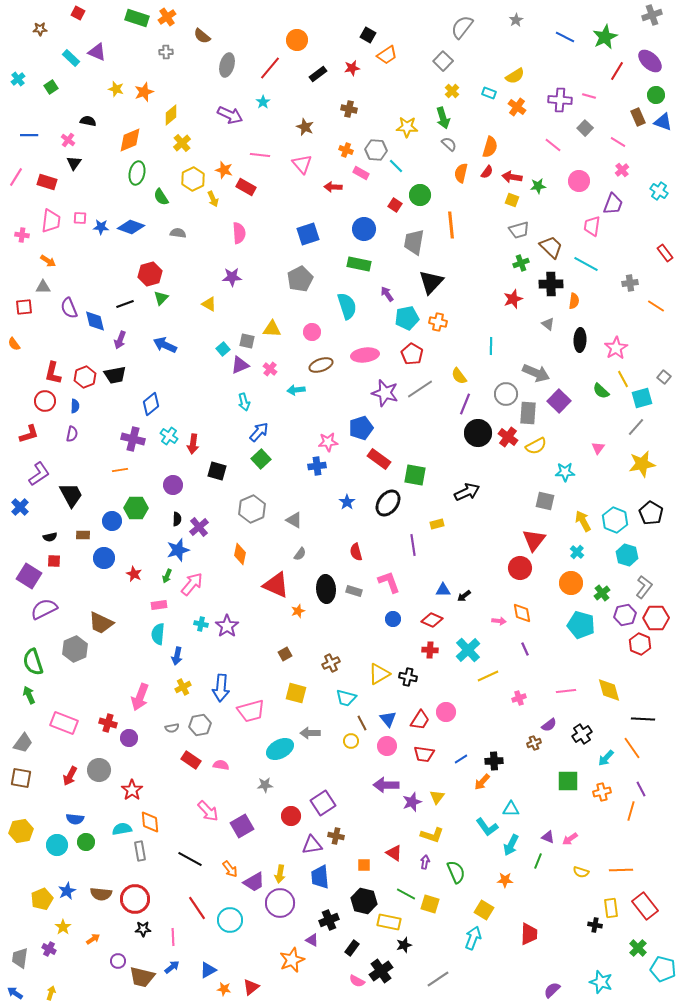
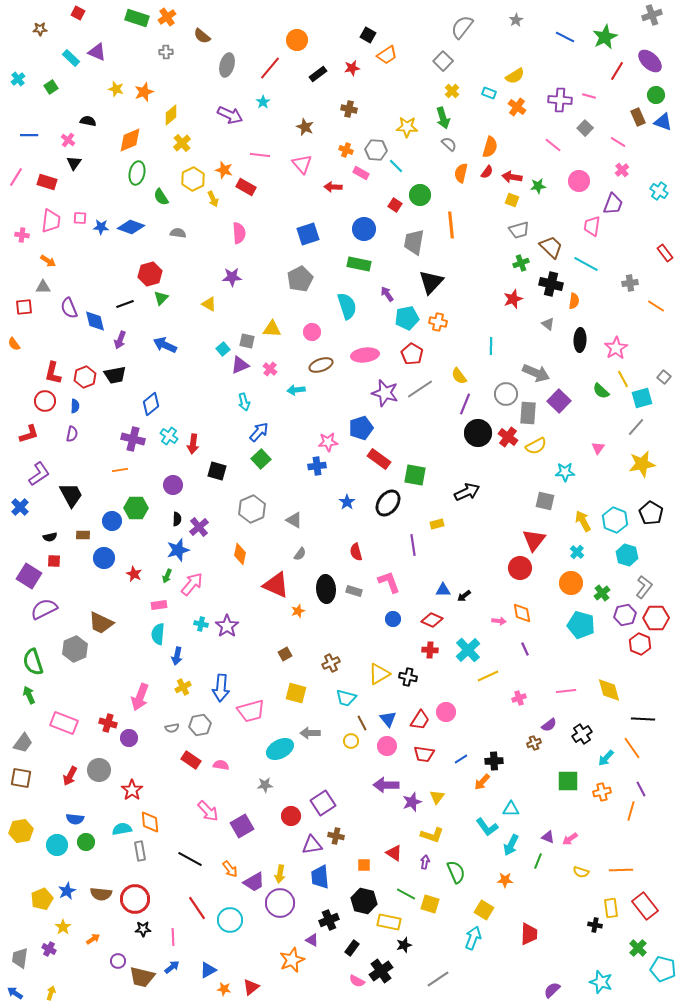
black cross at (551, 284): rotated 15 degrees clockwise
